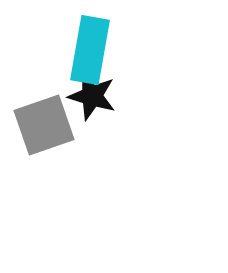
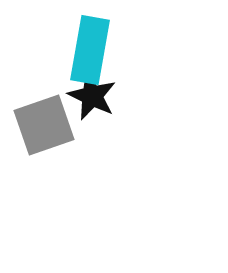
black star: rotated 9 degrees clockwise
